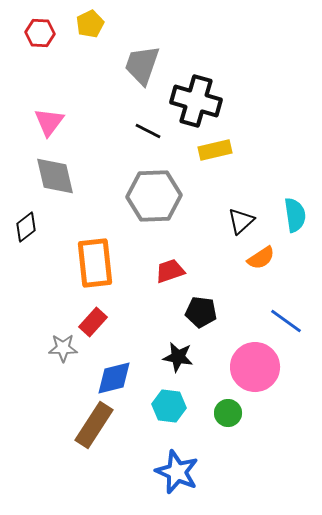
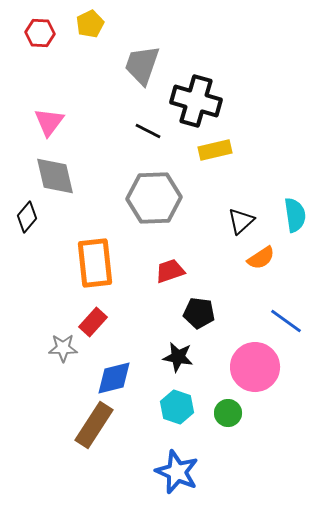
gray hexagon: moved 2 px down
black diamond: moved 1 px right, 10 px up; rotated 12 degrees counterclockwise
black pentagon: moved 2 px left, 1 px down
cyan hexagon: moved 8 px right, 1 px down; rotated 12 degrees clockwise
